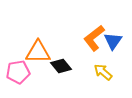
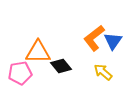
pink pentagon: moved 2 px right, 1 px down
